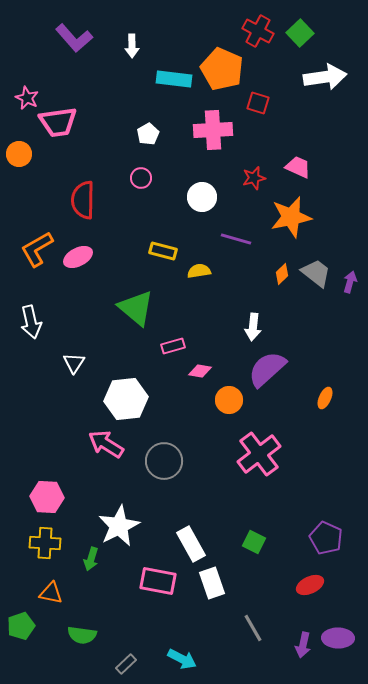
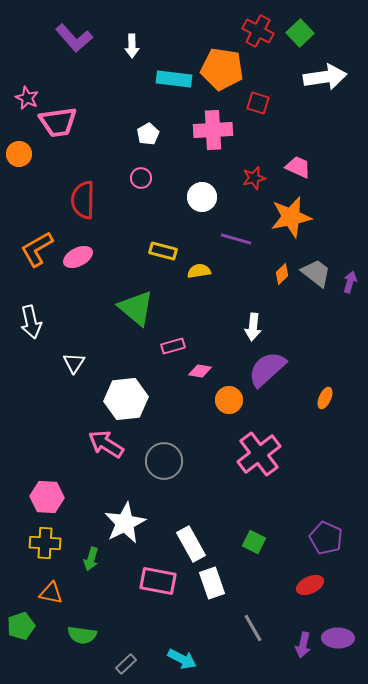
orange pentagon at (222, 69): rotated 15 degrees counterclockwise
white star at (119, 526): moved 6 px right, 3 px up
